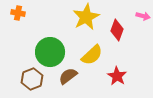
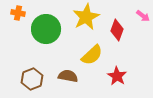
pink arrow: rotated 24 degrees clockwise
green circle: moved 4 px left, 23 px up
brown semicircle: rotated 48 degrees clockwise
